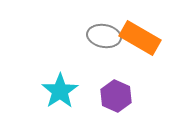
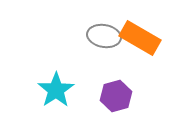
cyan star: moved 4 px left, 1 px up
purple hexagon: rotated 20 degrees clockwise
